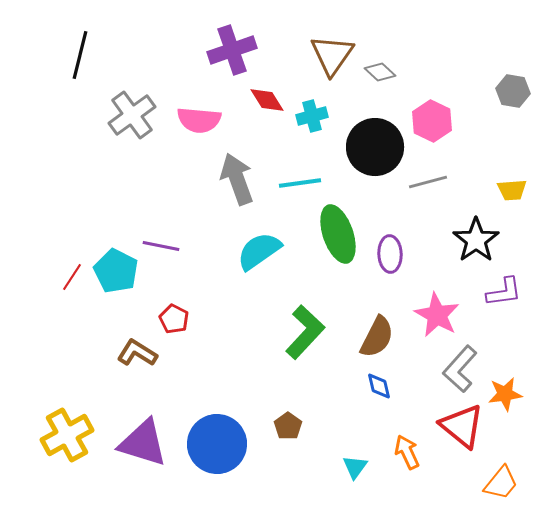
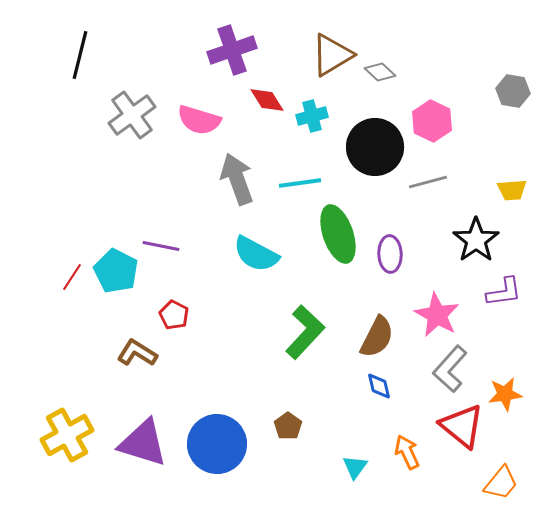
brown triangle: rotated 24 degrees clockwise
pink semicircle: rotated 12 degrees clockwise
cyan semicircle: moved 3 px left, 3 px down; rotated 117 degrees counterclockwise
red pentagon: moved 4 px up
gray L-shape: moved 10 px left
